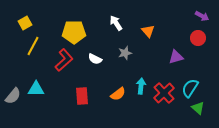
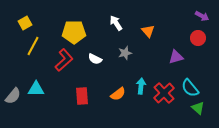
cyan semicircle: rotated 72 degrees counterclockwise
